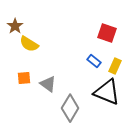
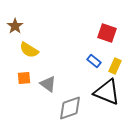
yellow semicircle: moved 6 px down
gray diamond: rotated 40 degrees clockwise
